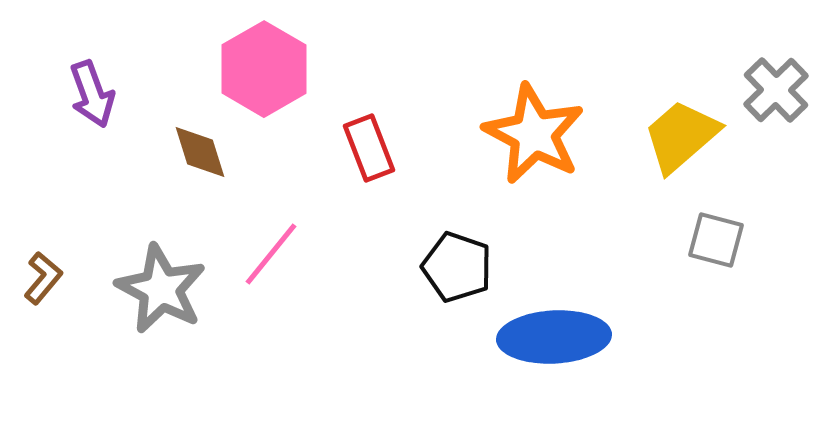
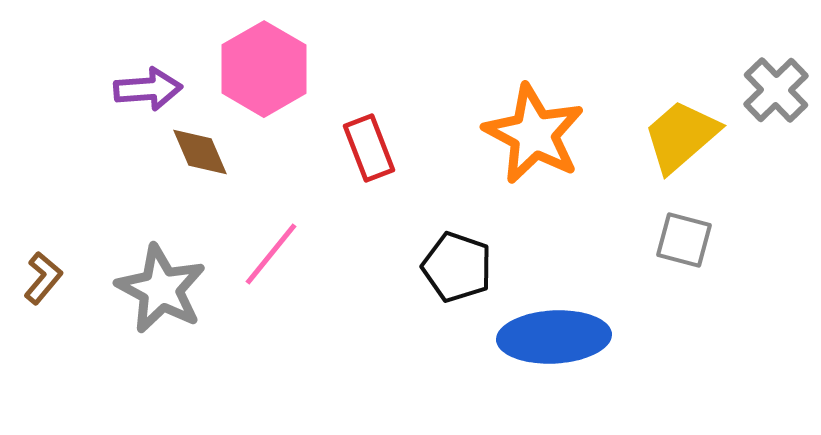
purple arrow: moved 56 px right, 5 px up; rotated 74 degrees counterclockwise
brown diamond: rotated 6 degrees counterclockwise
gray square: moved 32 px left
